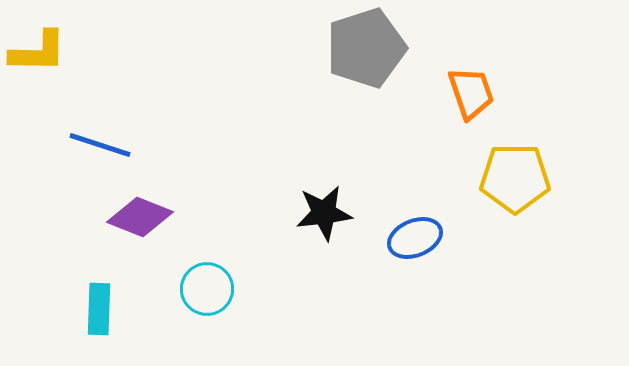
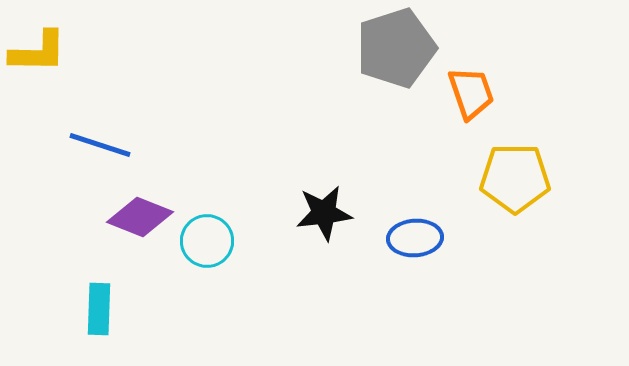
gray pentagon: moved 30 px right
blue ellipse: rotated 18 degrees clockwise
cyan circle: moved 48 px up
